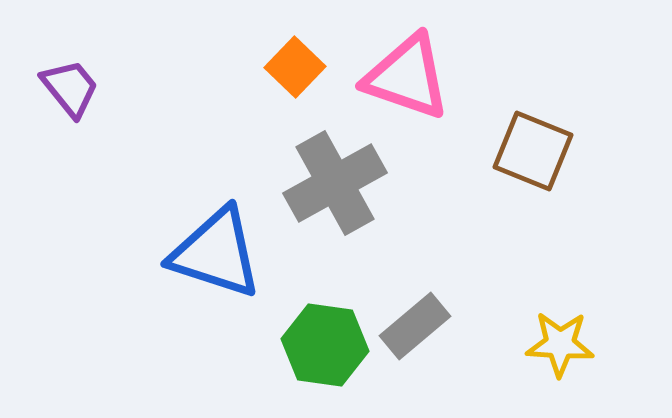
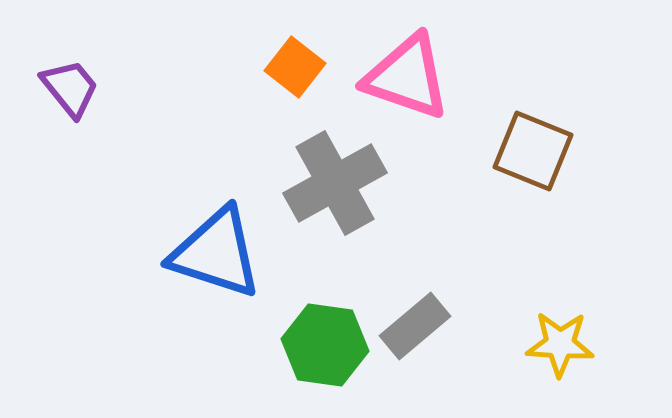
orange square: rotated 6 degrees counterclockwise
